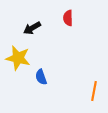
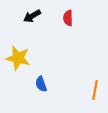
black arrow: moved 12 px up
blue semicircle: moved 7 px down
orange line: moved 1 px right, 1 px up
